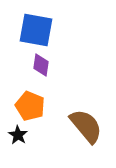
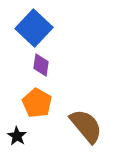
blue square: moved 2 px left, 2 px up; rotated 33 degrees clockwise
orange pentagon: moved 7 px right, 3 px up; rotated 8 degrees clockwise
black star: moved 1 px left, 1 px down
